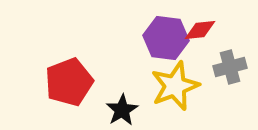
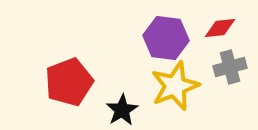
red diamond: moved 20 px right, 2 px up
